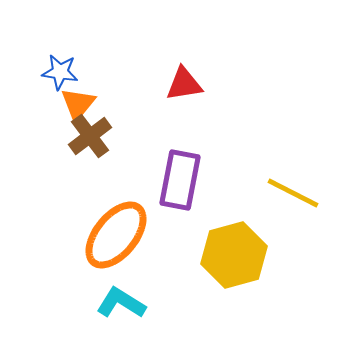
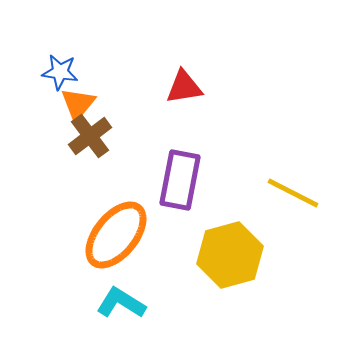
red triangle: moved 3 px down
yellow hexagon: moved 4 px left
